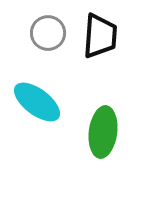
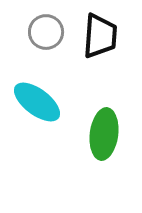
gray circle: moved 2 px left, 1 px up
green ellipse: moved 1 px right, 2 px down
